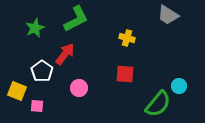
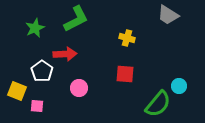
red arrow: rotated 50 degrees clockwise
